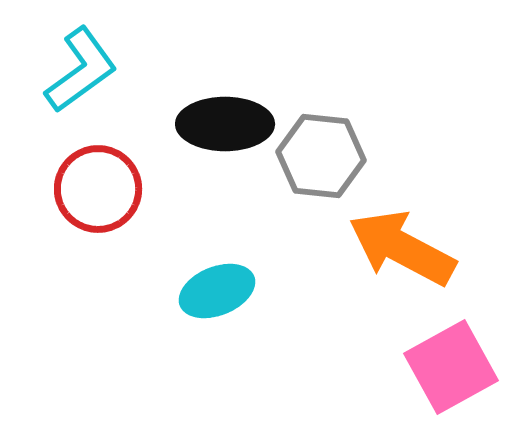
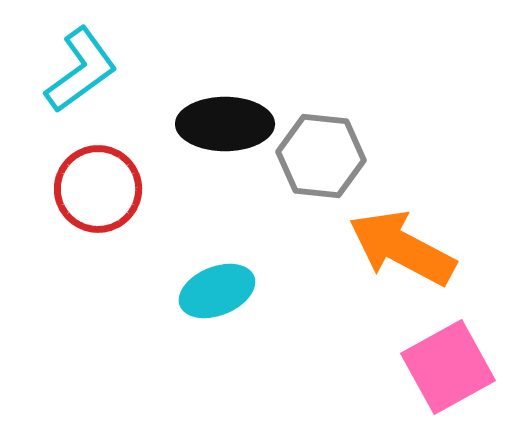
pink square: moved 3 px left
